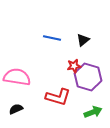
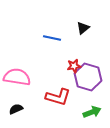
black triangle: moved 12 px up
green arrow: moved 1 px left
